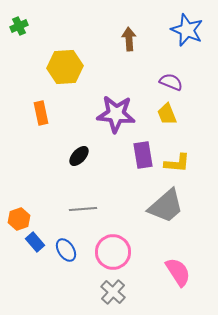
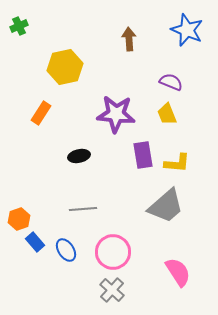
yellow hexagon: rotated 8 degrees counterclockwise
orange rectangle: rotated 45 degrees clockwise
black ellipse: rotated 35 degrees clockwise
gray cross: moved 1 px left, 2 px up
